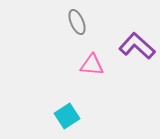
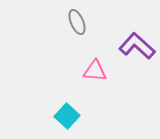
pink triangle: moved 3 px right, 6 px down
cyan square: rotated 15 degrees counterclockwise
